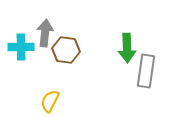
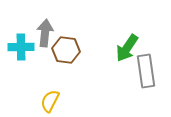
green arrow: rotated 36 degrees clockwise
gray rectangle: rotated 16 degrees counterclockwise
